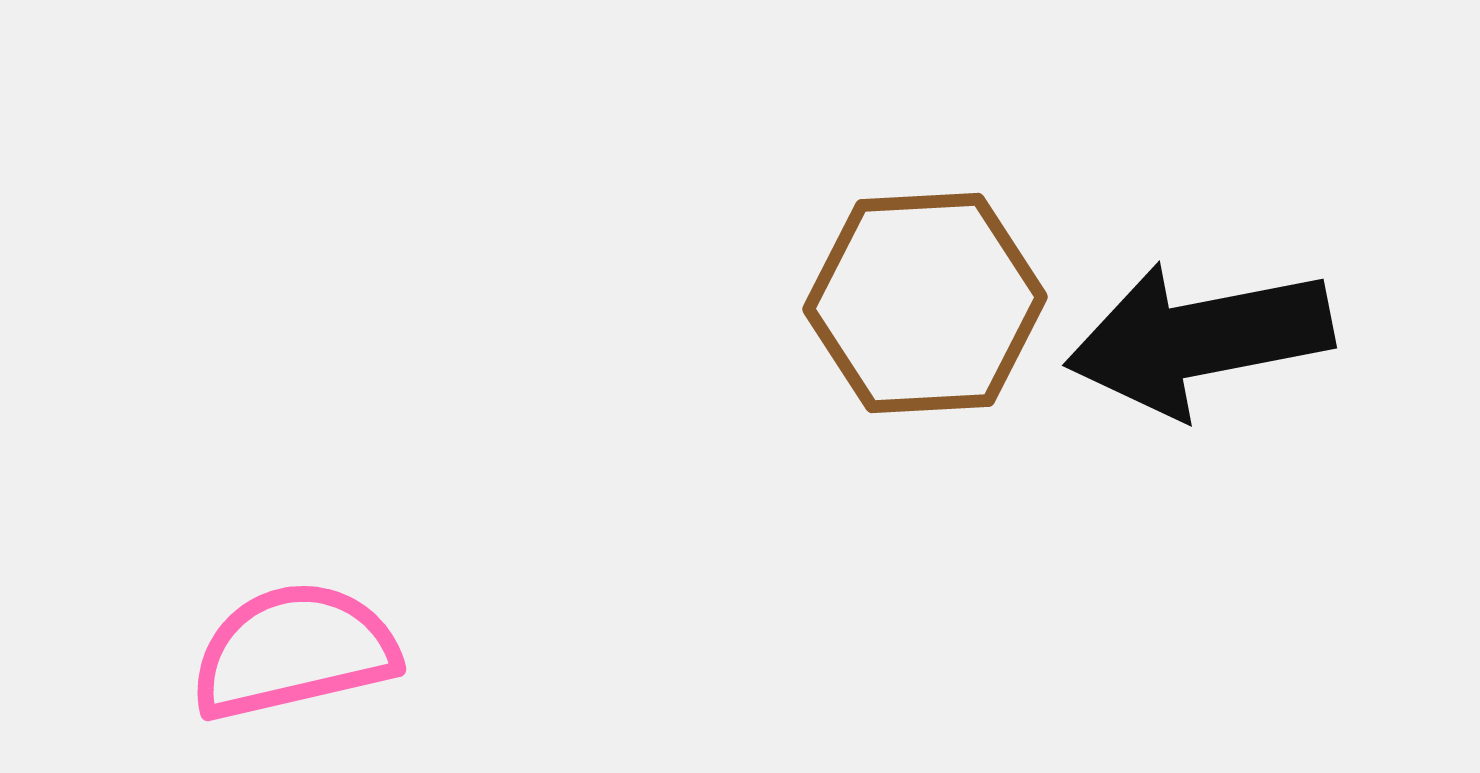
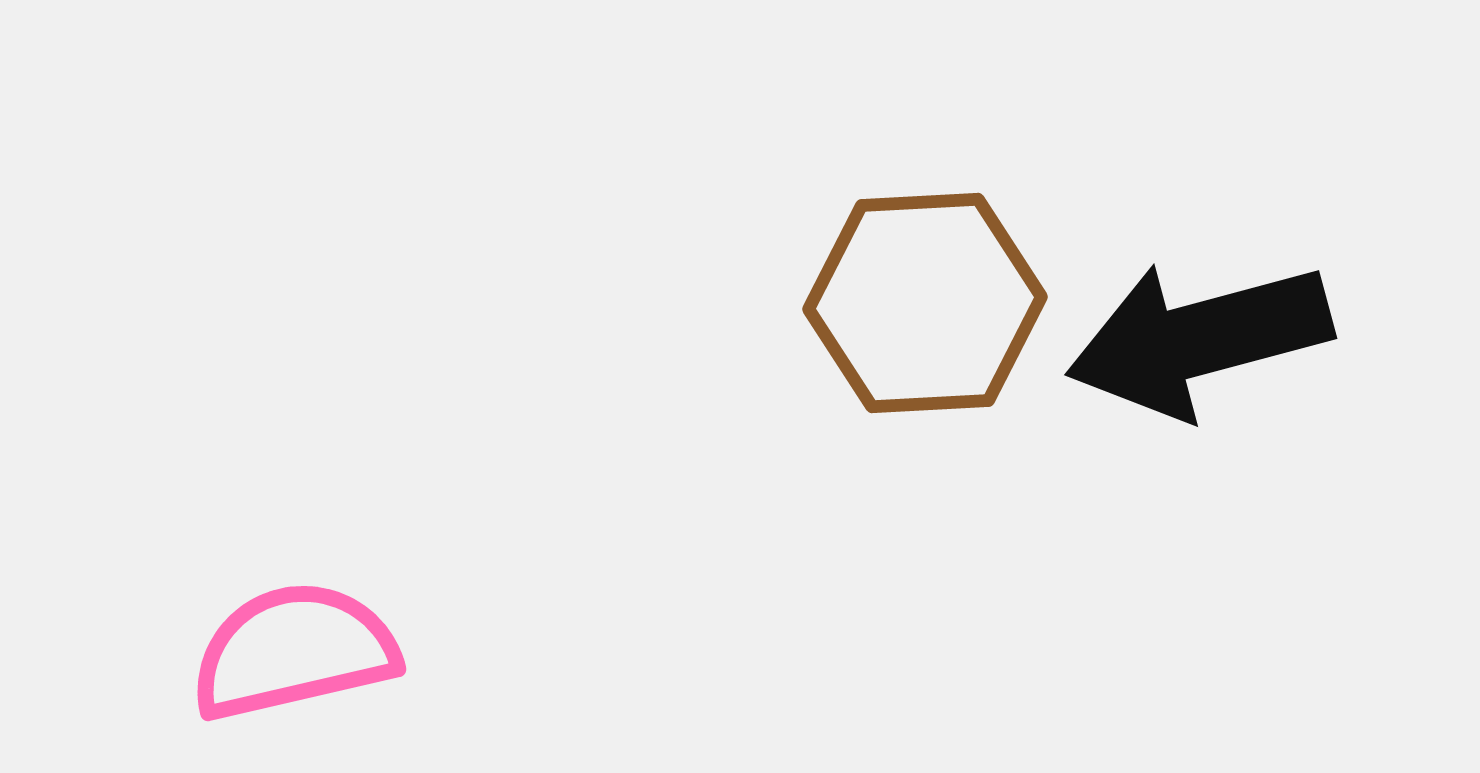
black arrow: rotated 4 degrees counterclockwise
